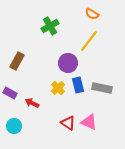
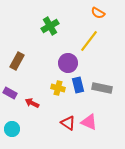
orange semicircle: moved 6 px right, 1 px up
yellow cross: rotated 32 degrees counterclockwise
cyan circle: moved 2 px left, 3 px down
